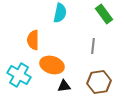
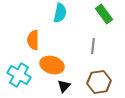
black triangle: rotated 40 degrees counterclockwise
